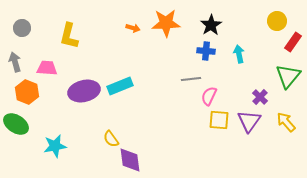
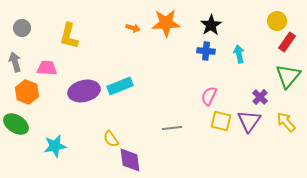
red rectangle: moved 6 px left
gray line: moved 19 px left, 49 px down
yellow square: moved 2 px right, 1 px down; rotated 10 degrees clockwise
